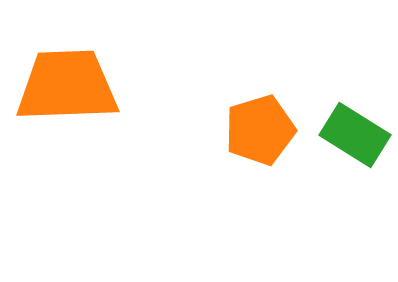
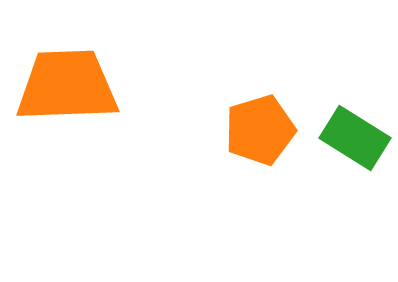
green rectangle: moved 3 px down
